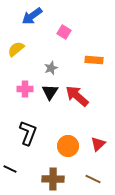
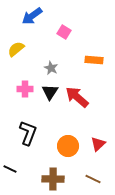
gray star: rotated 24 degrees counterclockwise
red arrow: moved 1 px down
